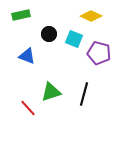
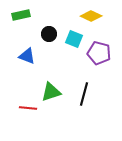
red line: rotated 42 degrees counterclockwise
